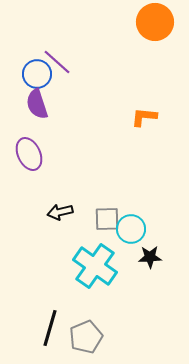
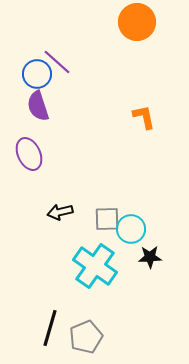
orange circle: moved 18 px left
purple semicircle: moved 1 px right, 2 px down
orange L-shape: rotated 72 degrees clockwise
